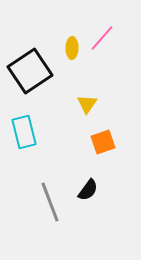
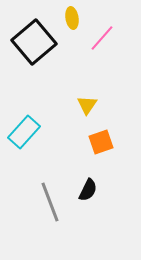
yellow ellipse: moved 30 px up; rotated 10 degrees counterclockwise
black square: moved 4 px right, 29 px up; rotated 6 degrees counterclockwise
yellow triangle: moved 1 px down
cyan rectangle: rotated 56 degrees clockwise
orange square: moved 2 px left
black semicircle: rotated 10 degrees counterclockwise
